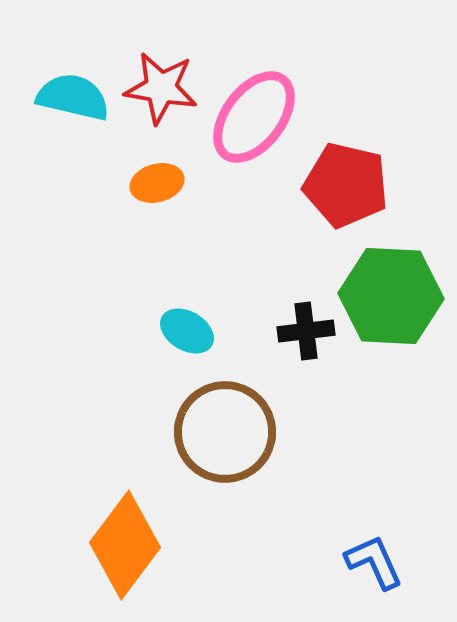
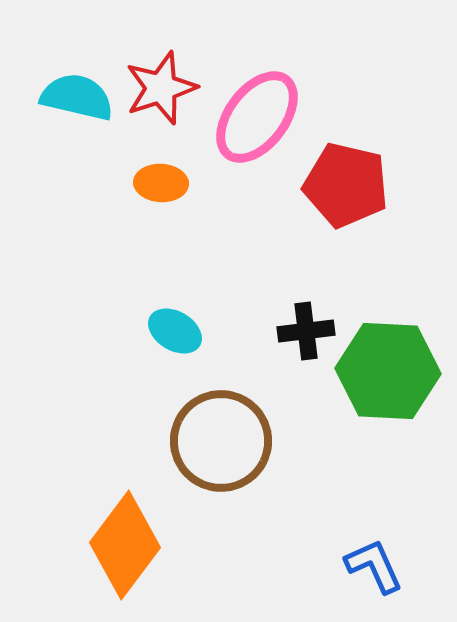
red star: rotated 28 degrees counterclockwise
cyan semicircle: moved 4 px right
pink ellipse: moved 3 px right
orange ellipse: moved 4 px right; rotated 18 degrees clockwise
green hexagon: moved 3 px left, 75 px down
cyan ellipse: moved 12 px left
brown circle: moved 4 px left, 9 px down
blue L-shape: moved 4 px down
